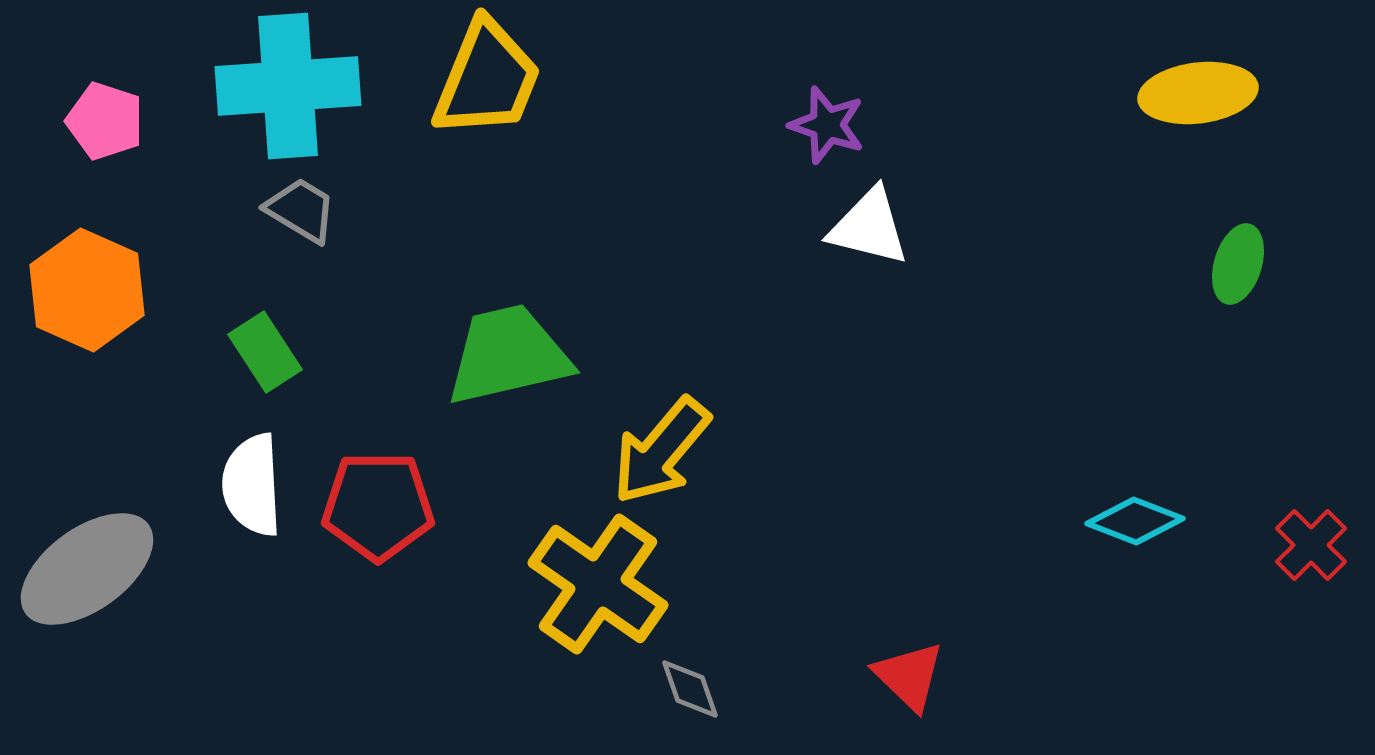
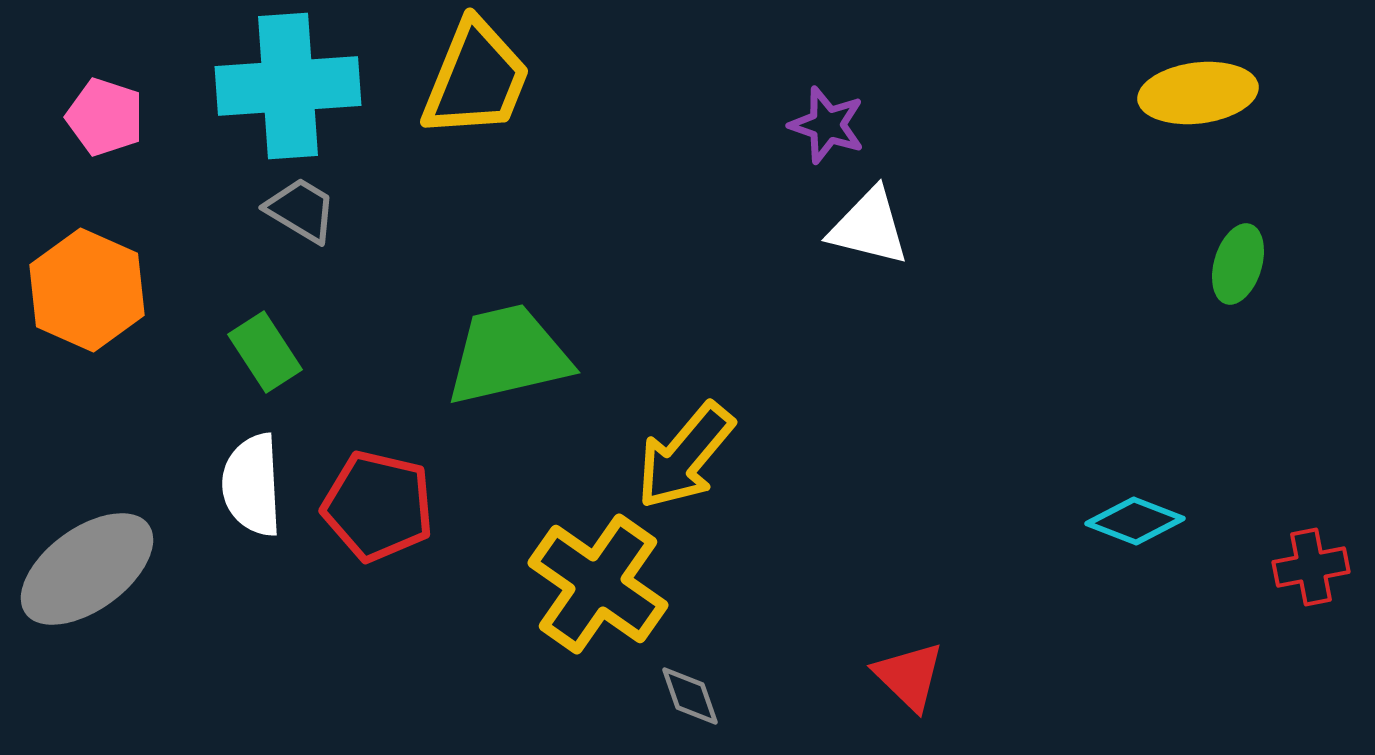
yellow trapezoid: moved 11 px left
pink pentagon: moved 4 px up
yellow arrow: moved 24 px right, 5 px down
red pentagon: rotated 13 degrees clockwise
red cross: moved 22 px down; rotated 34 degrees clockwise
gray diamond: moved 7 px down
